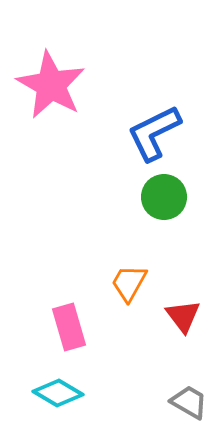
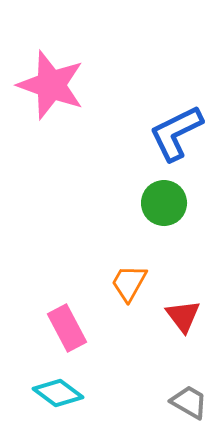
pink star: rotated 10 degrees counterclockwise
blue L-shape: moved 22 px right
green circle: moved 6 px down
pink rectangle: moved 2 px left, 1 px down; rotated 12 degrees counterclockwise
cyan diamond: rotated 6 degrees clockwise
